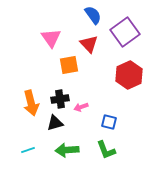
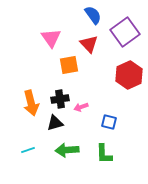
green L-shape: moved 2 px left, 4 px down; rotated 20 degrees clockwise
